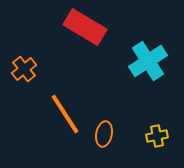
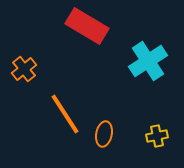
red rectangle: moved 2 px right, 1 px up
